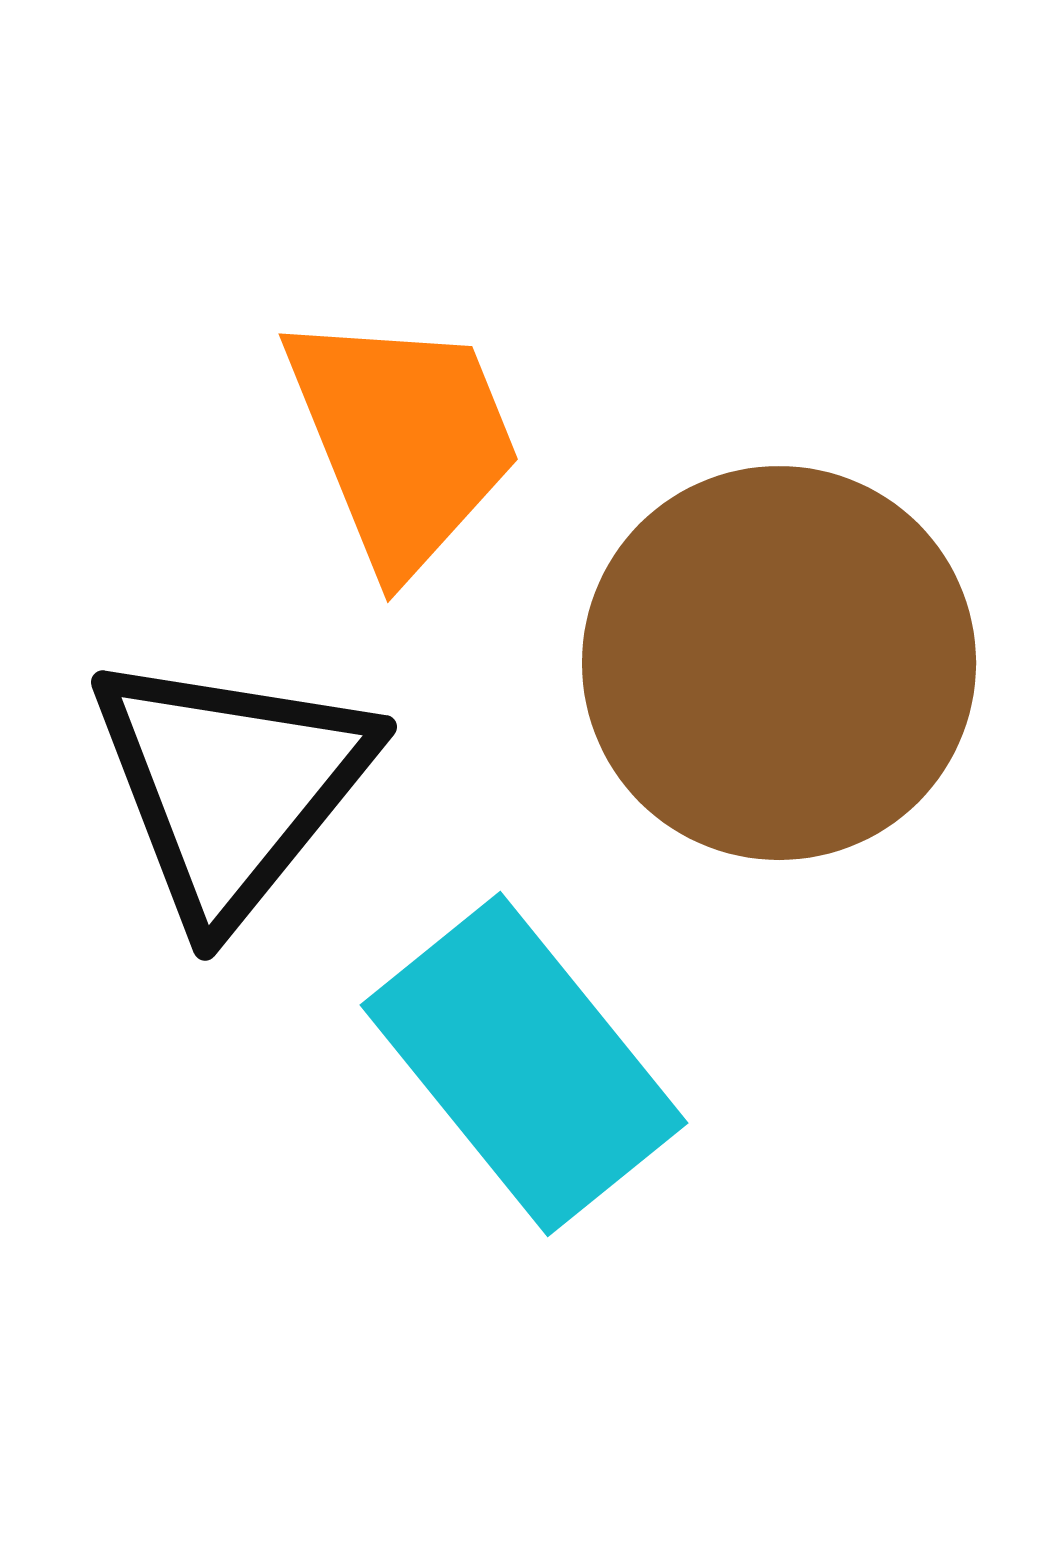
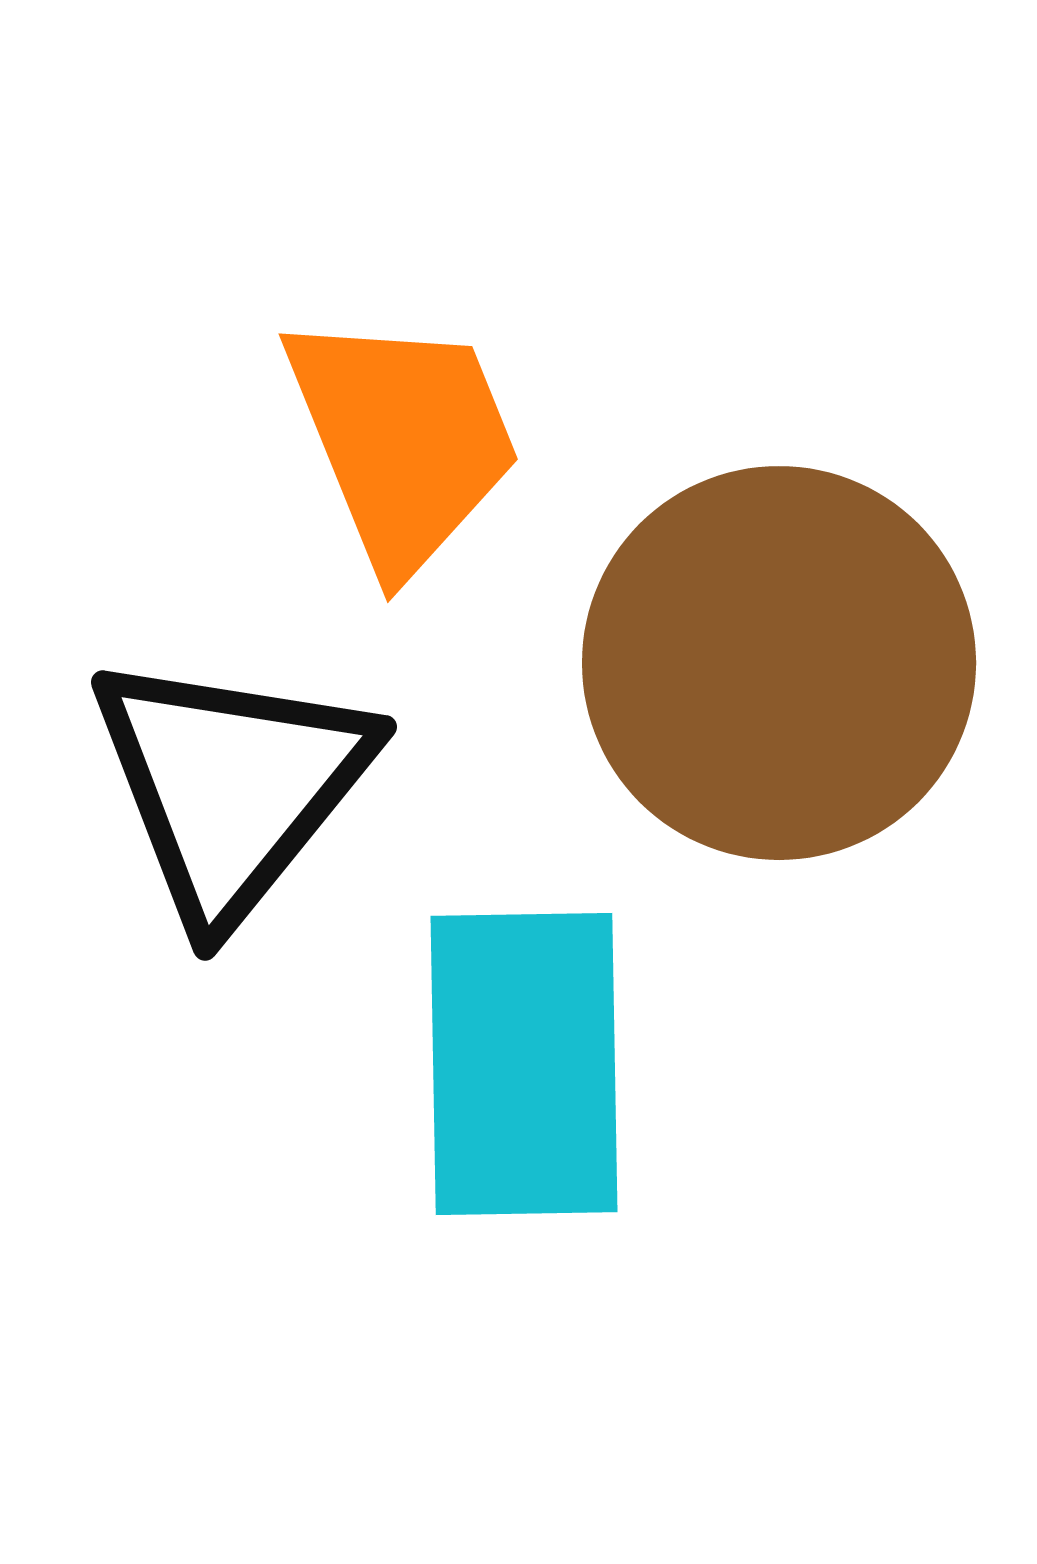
cyan rectangle: rotated 38 degrees clockwise
